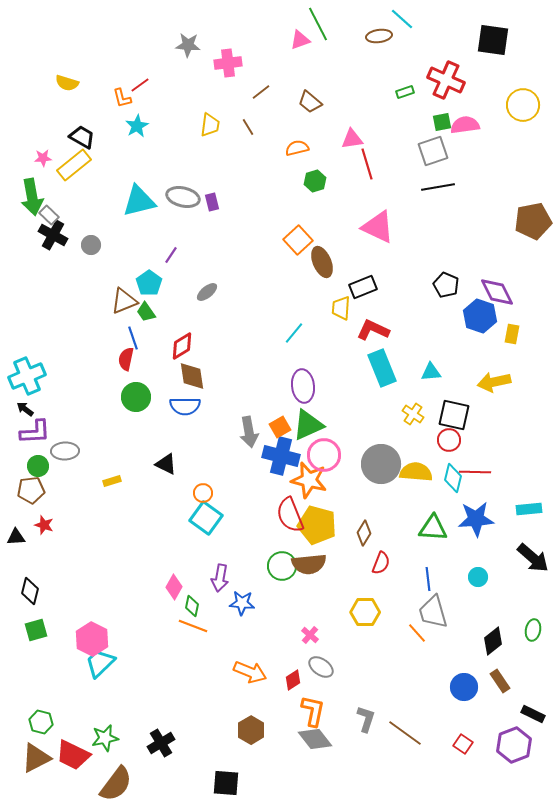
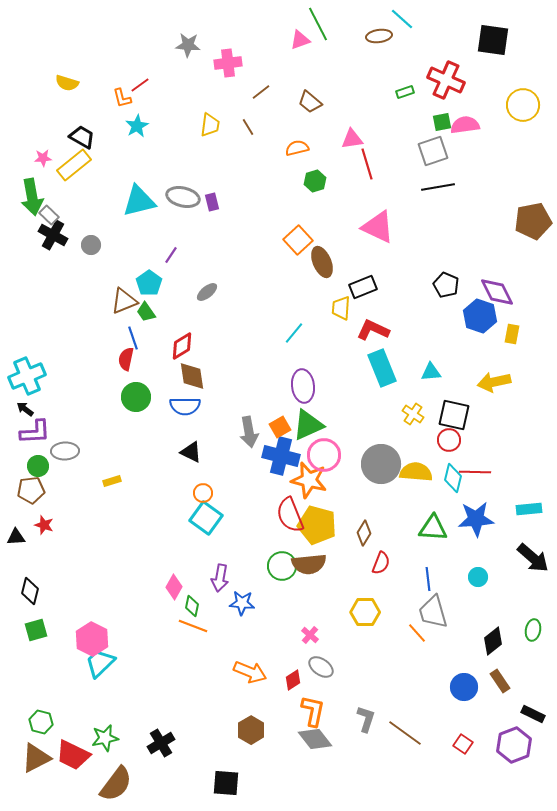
black triangle at (166, 464): moved 25 px right, 12 px up
